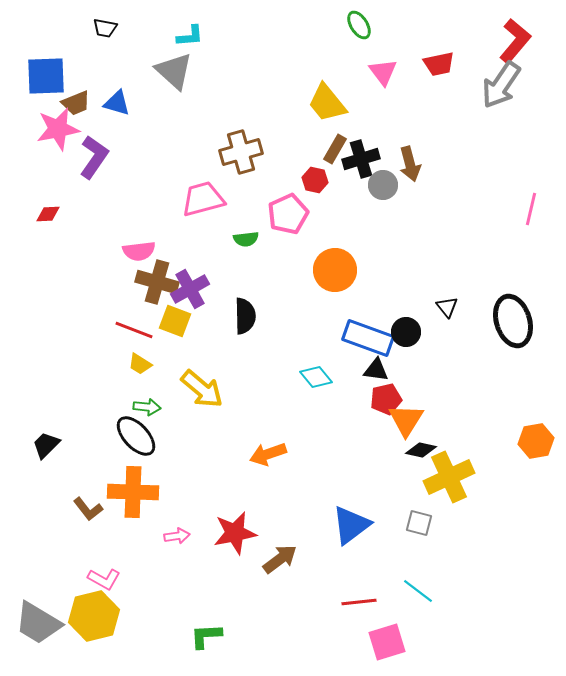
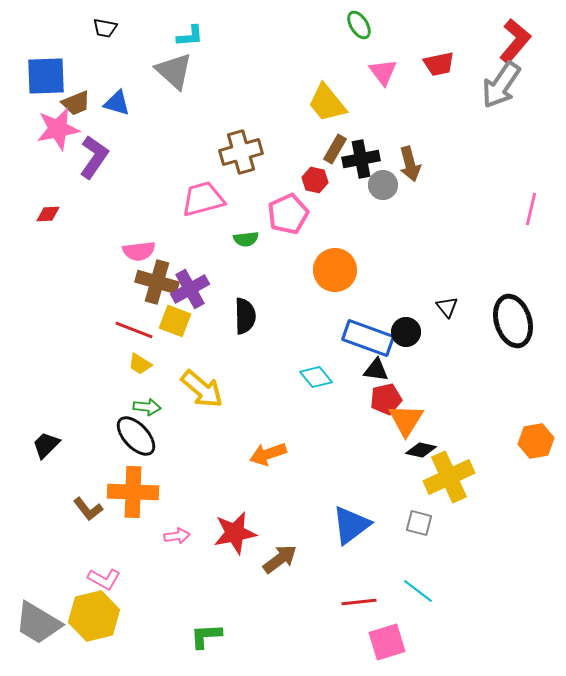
black cross at (361, 159): rotated 6 degrees clockwise
